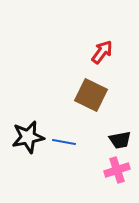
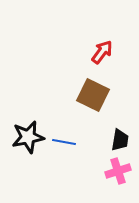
brown square: moved 2 px right
black trapezoid: rotated 70 degrees counterclockwise
pink cross: moved 1 px right, 1 px down
